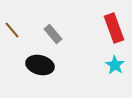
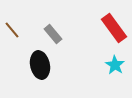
red rectangle: rotated 16 degrees counterclockwise
black ellipse: rotated 64 degrees clockwise
